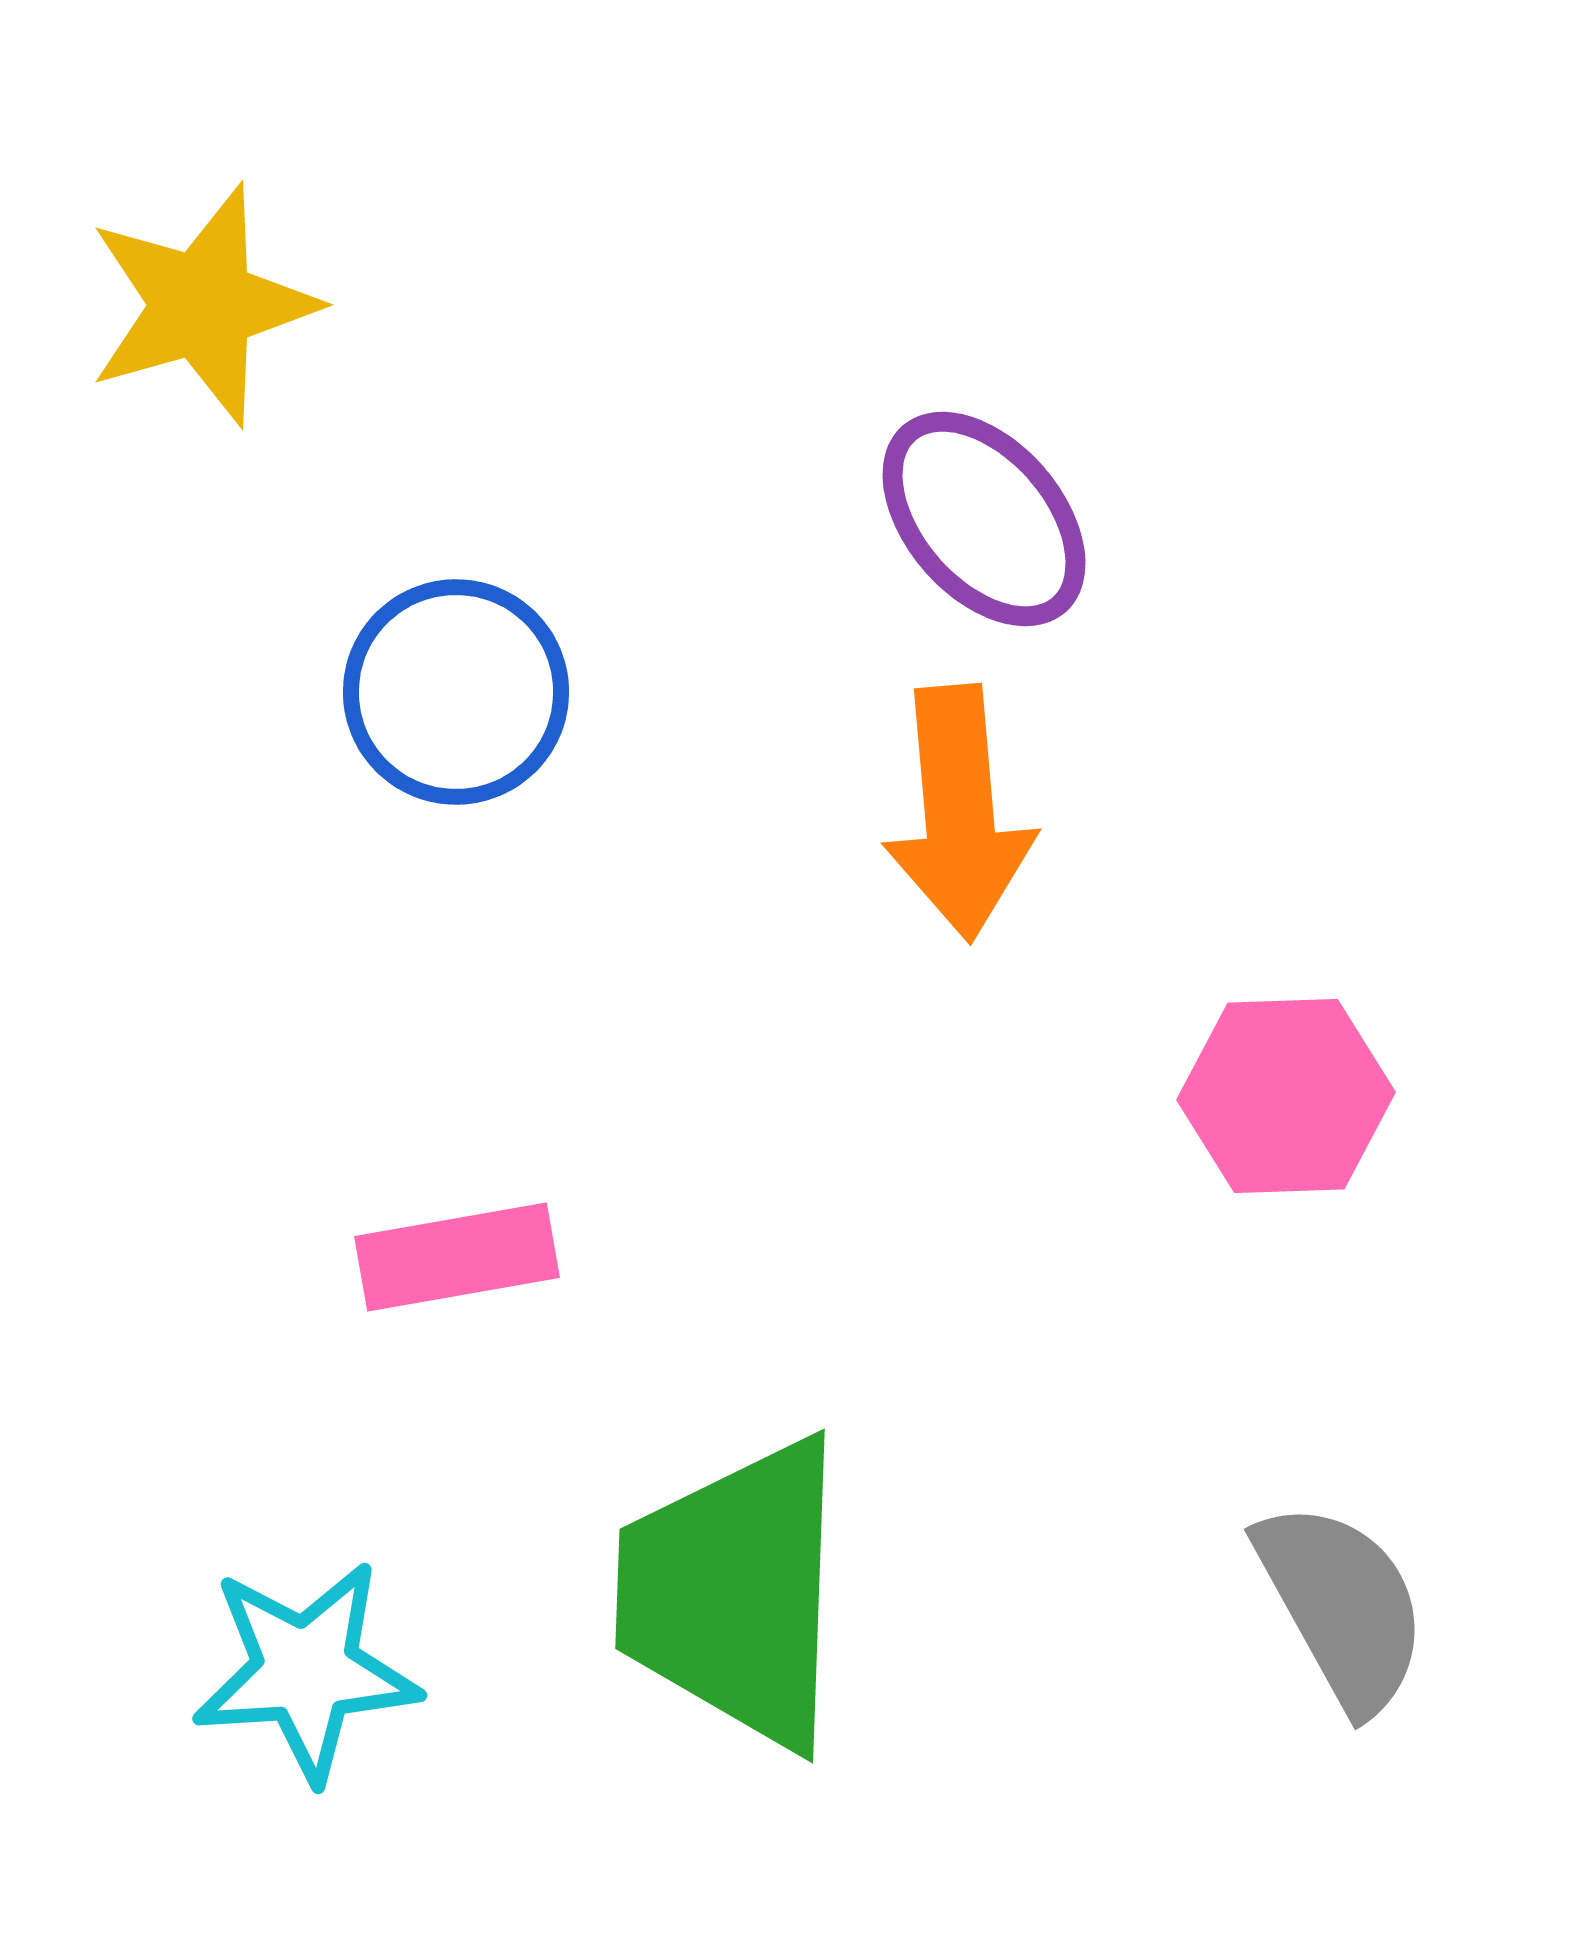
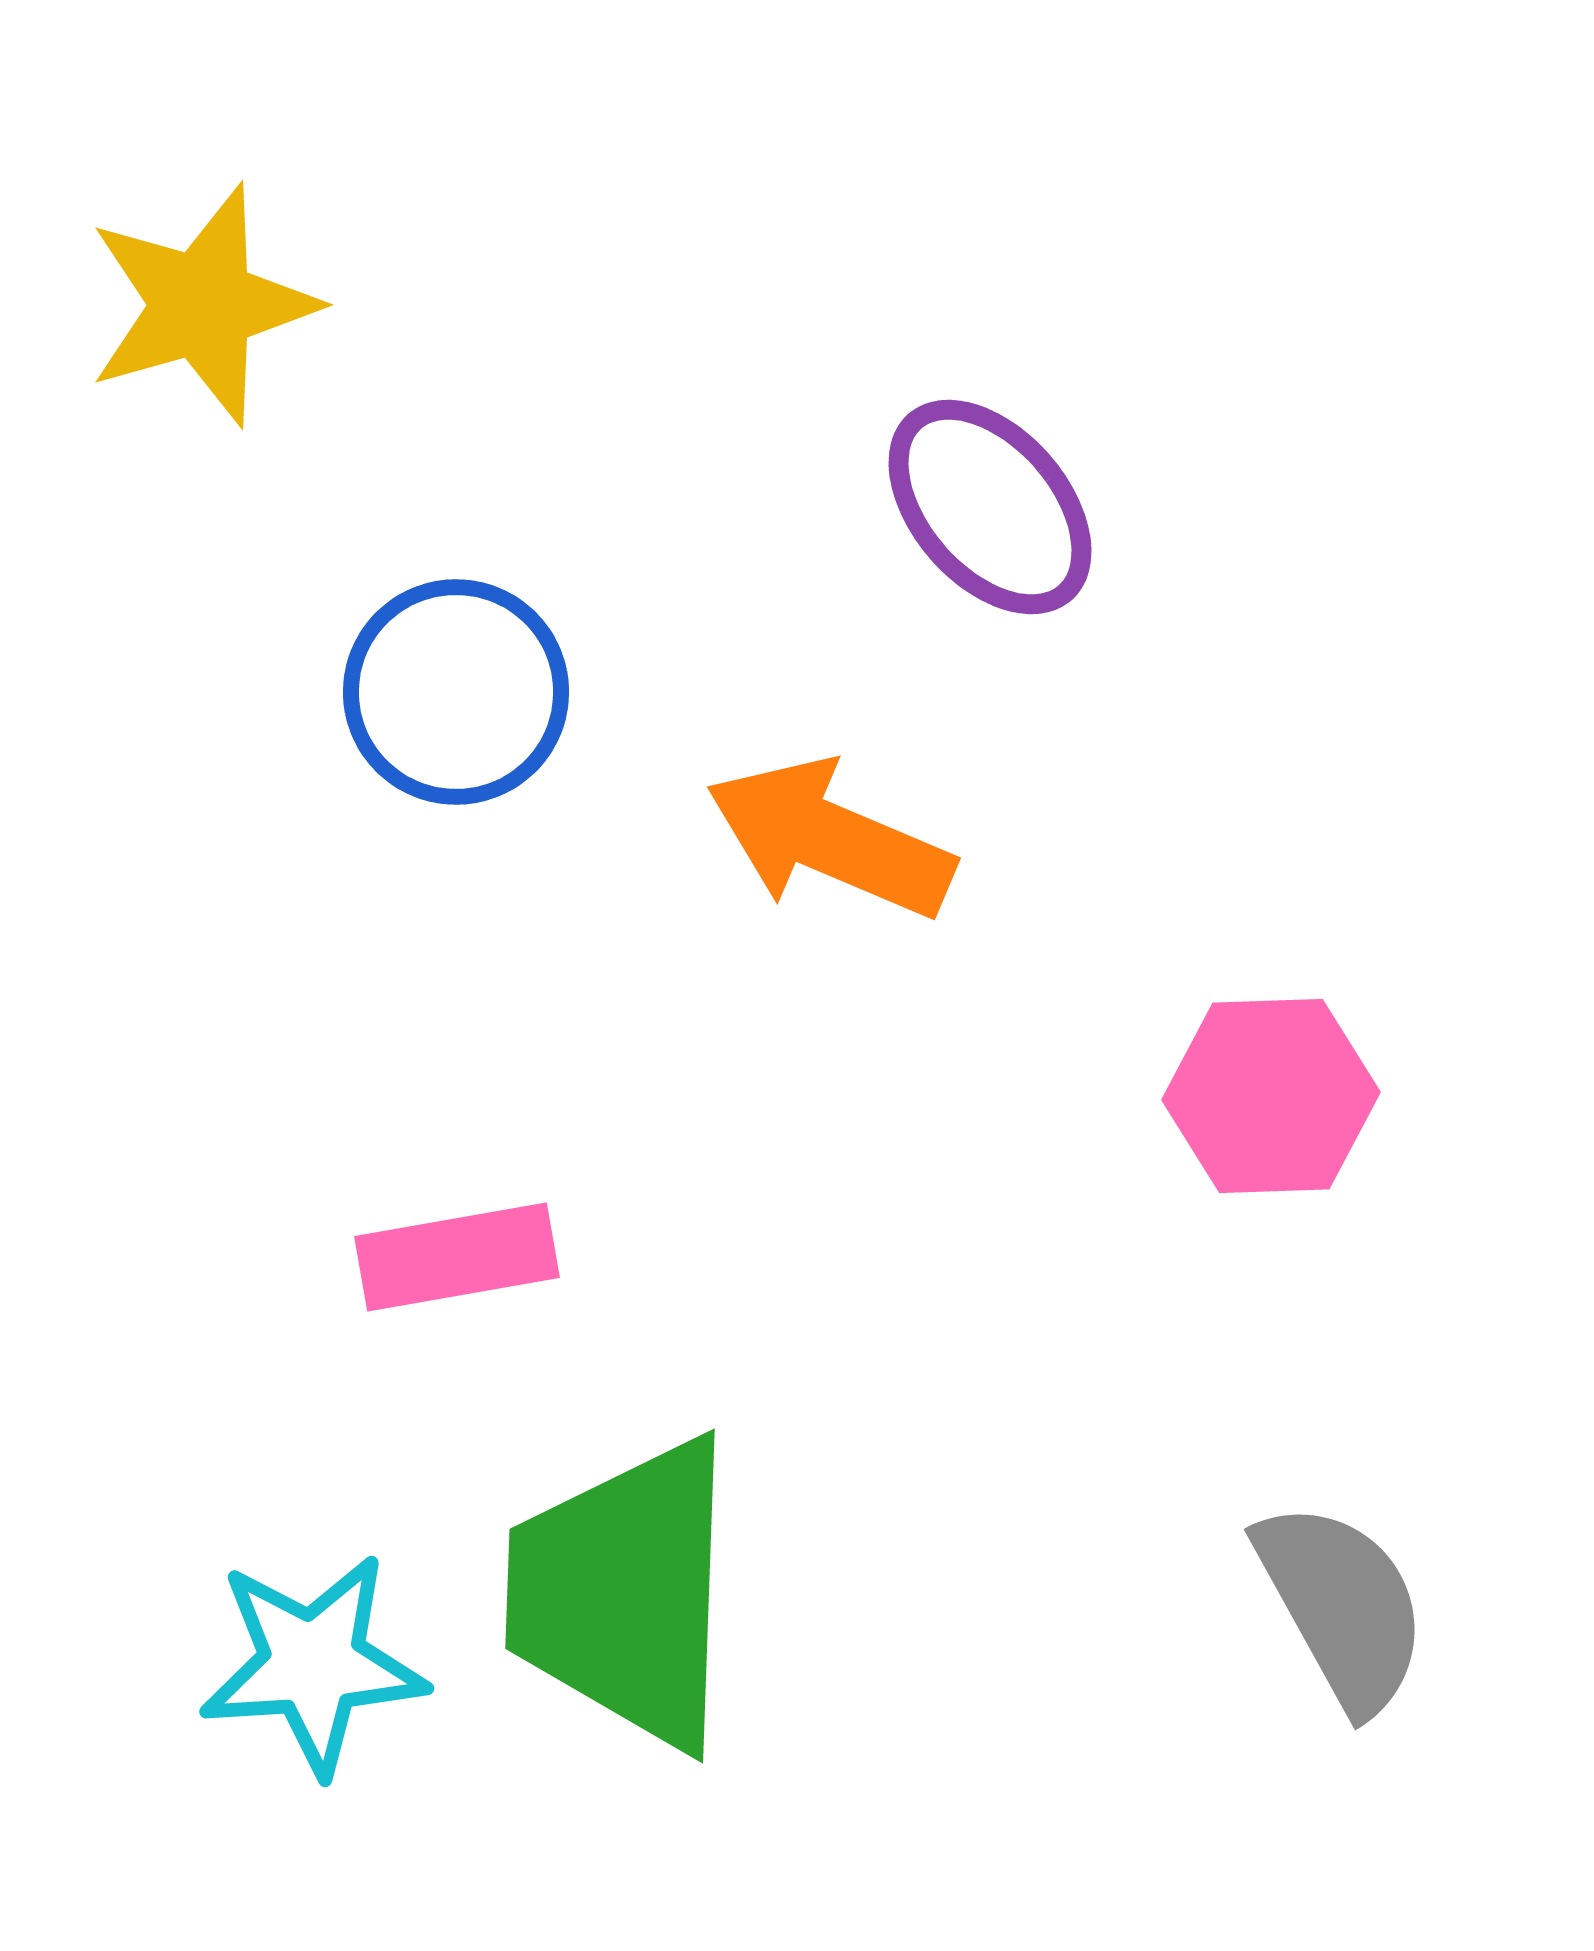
purple ellipse: moved 6 px right, 12 px up
orange arrow: moved 129 px left, 26 px down; rotated 118 degrees clockwise
pink hexagon: moved 15 px left
green trapezoid: moved 110 px left
cyan star: moved 7 px right, 7 px up
